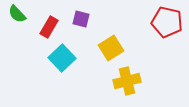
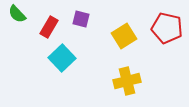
red pentagon: moved 6 px down
yellow square: moved 13 px right, 12 px up
